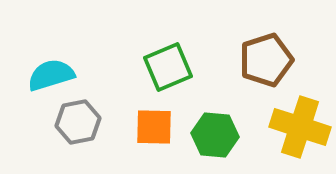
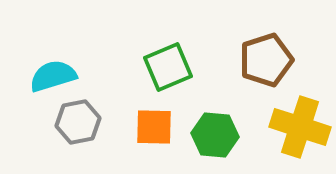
cyan semicircle: moved 2 px right, 1 px down
